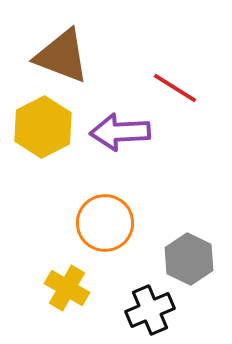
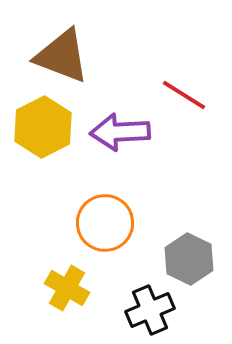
red line: moved 9 px right, 7 px down
